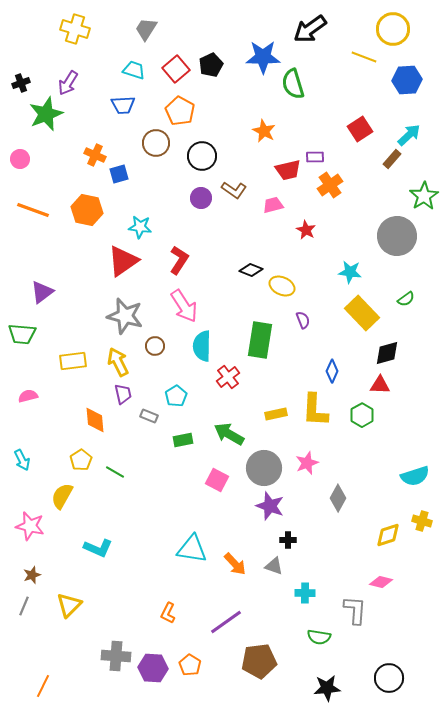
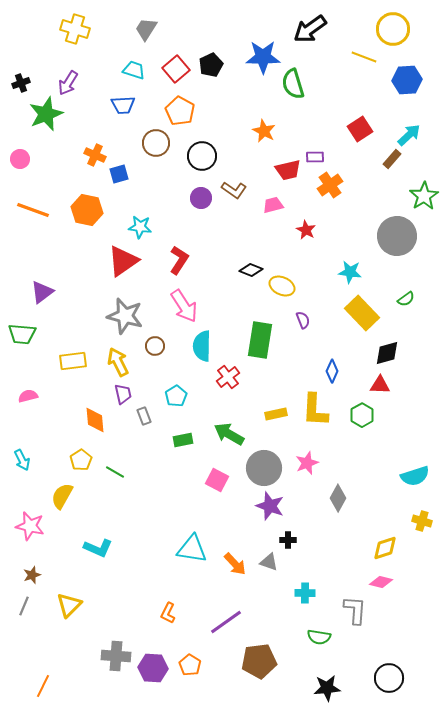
gray rectangle at (149, 416): moved 5 px left; rotated 48 degrees clockwise
yellow diamond at (388, 535): moved 3 px left, 13 px down
gray triangle at (274, 566): moved 5 px left, 4 px up
